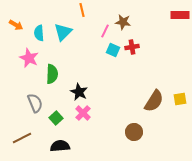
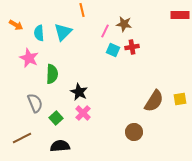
brown star: moved 1 px right, 2 px down
